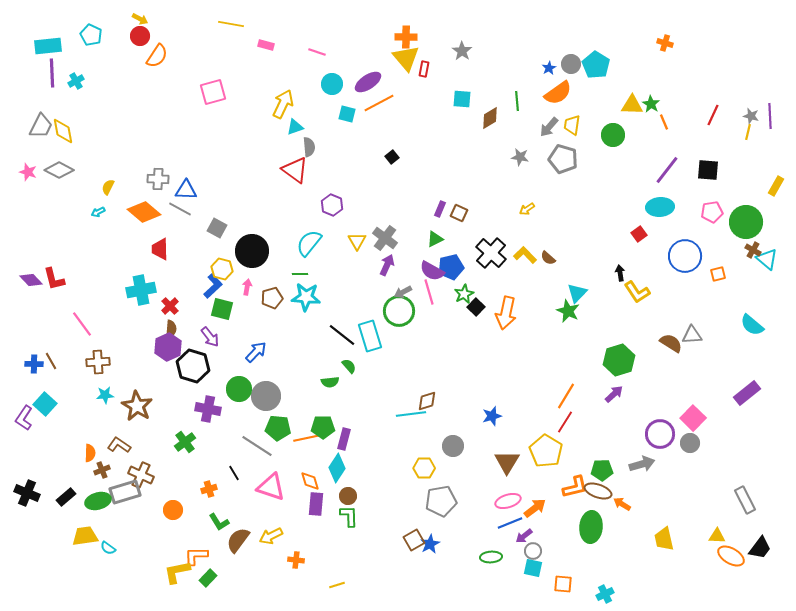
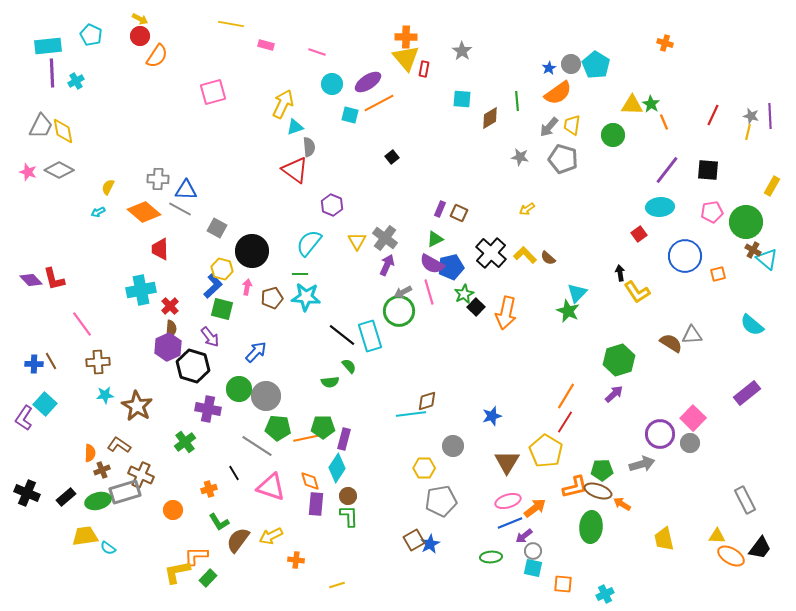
cyan square at (347, 114): moved 3 px right, 1 px down
yellow rectangle at (776, 186): moved 4 px left
purple semicircle at (432, 271): moved 7 px up
